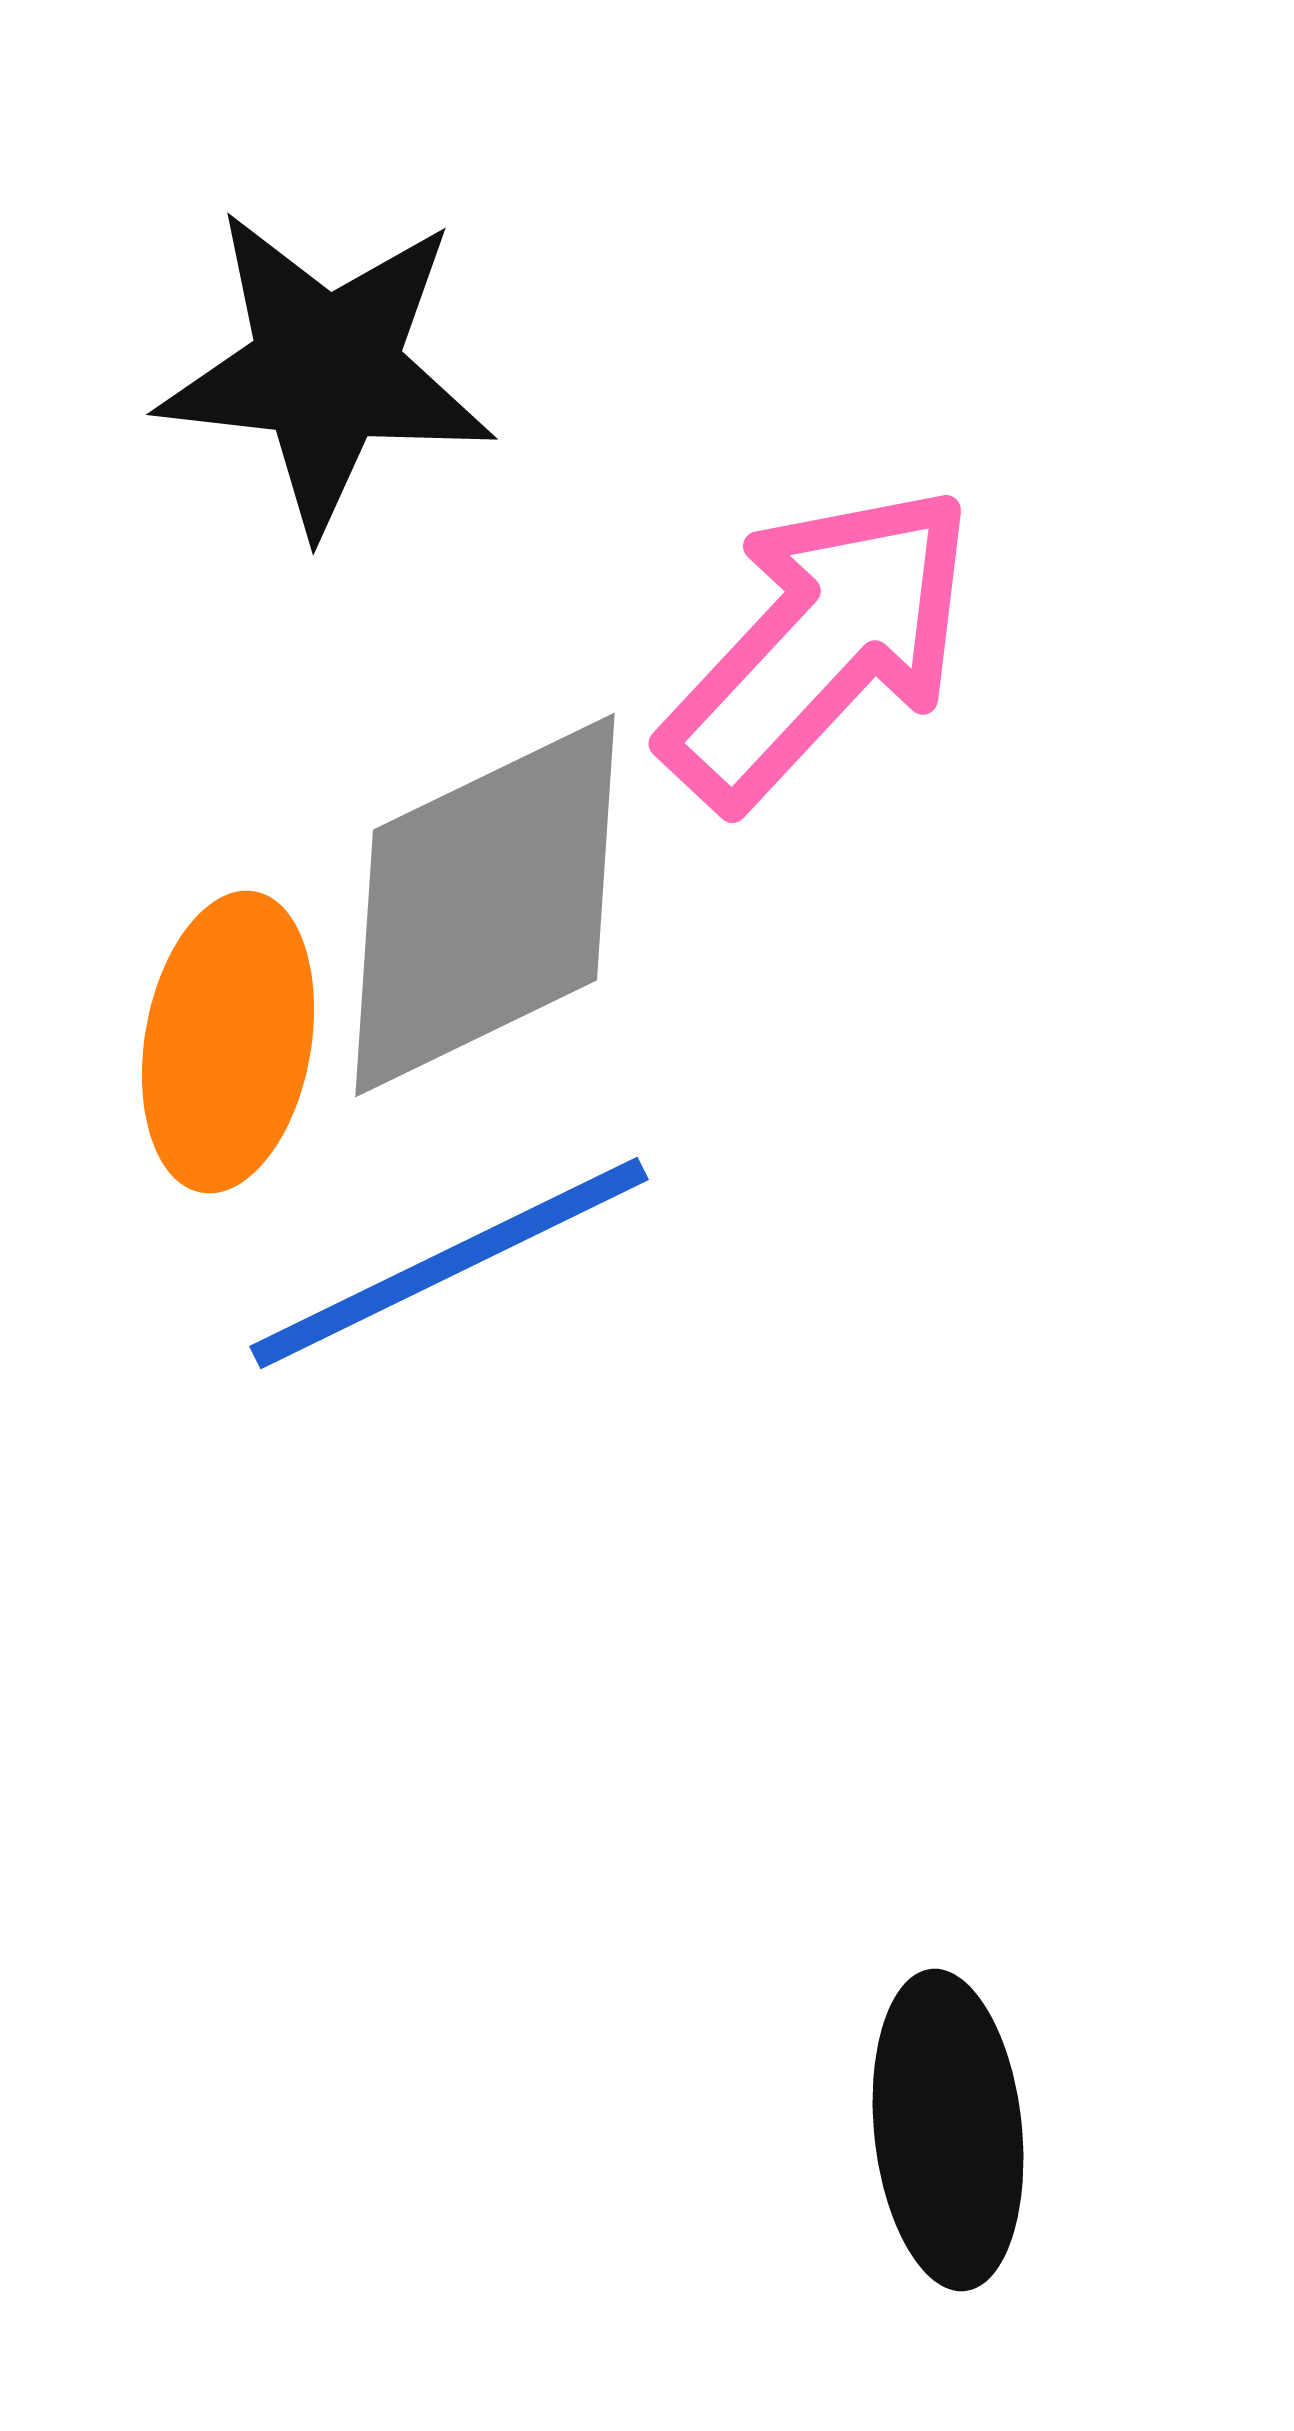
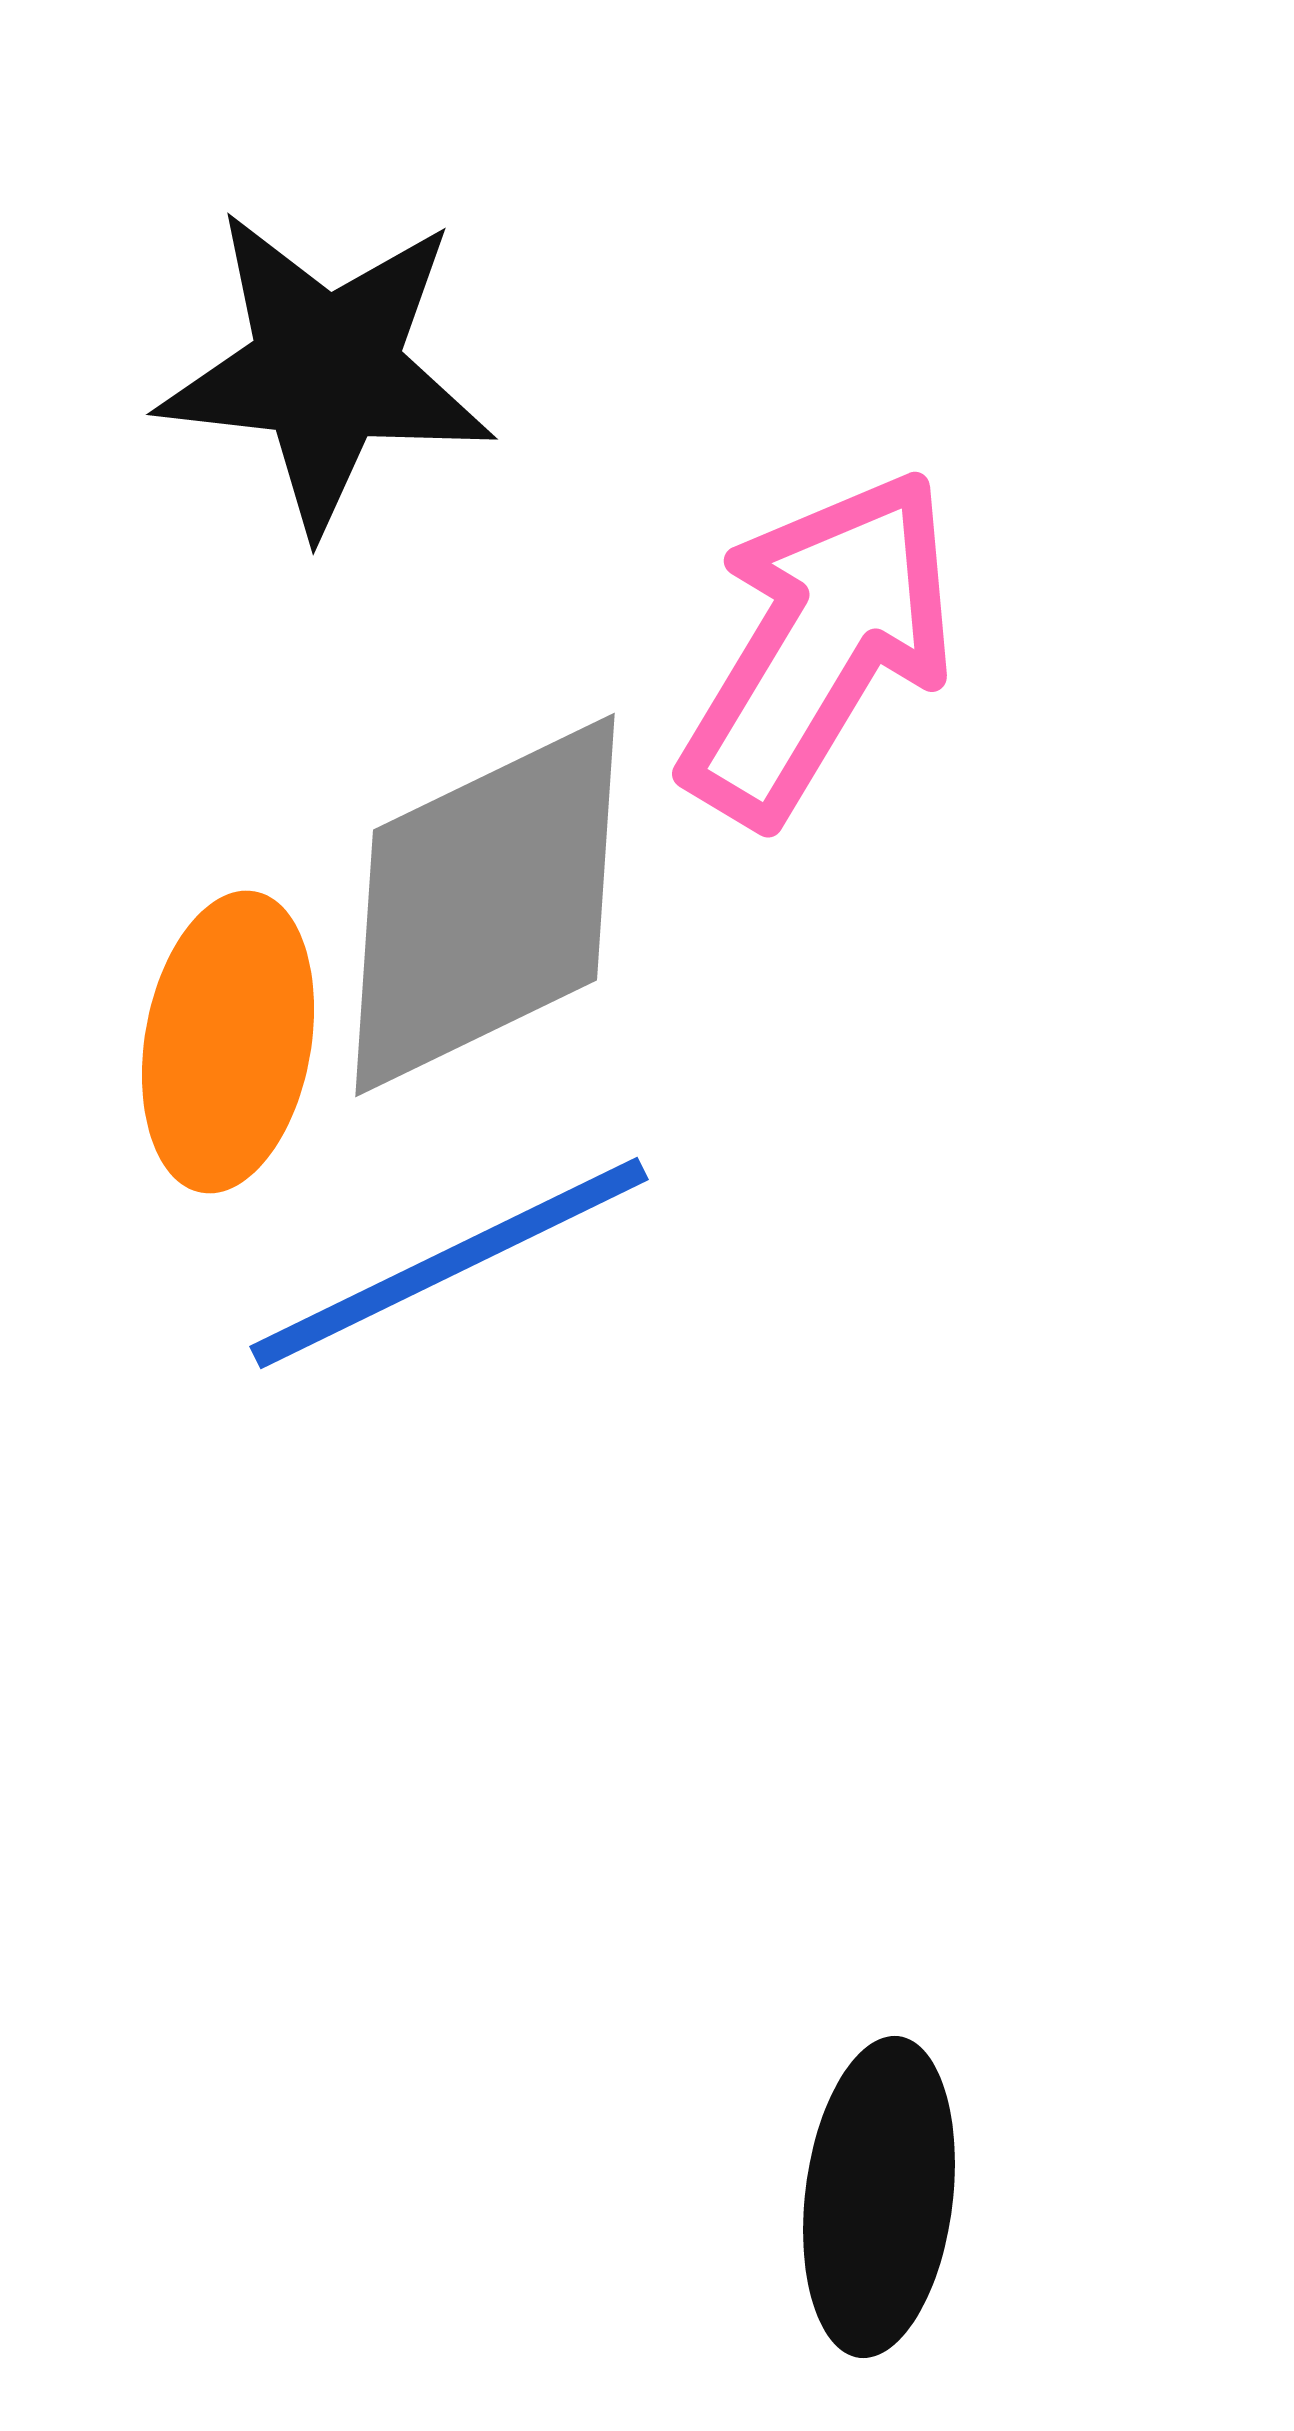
pink arrow: rotated 12 degrees counterclockwise
black ellipse: moved 69 px left, 67 px down; rotated 13 degrees clockwise
